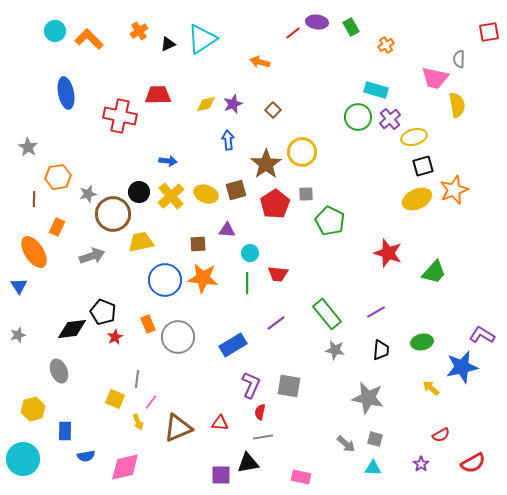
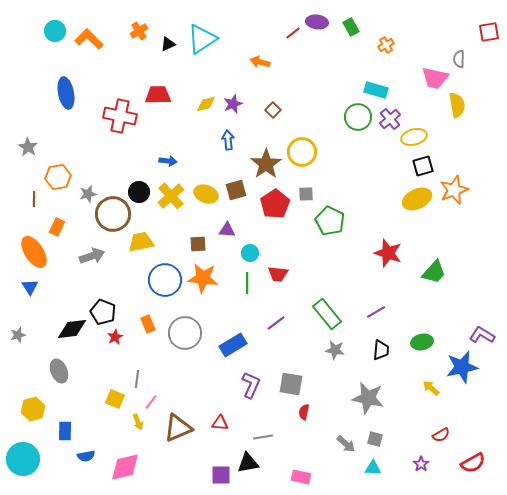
blue triangle at (19, 286): moved 11 px right, 1 px down
gray circle at (178, 337): moved 7 px right, 4 px up
gray square at (289, 386): moved 2 px right, 2 px up
red semicircle at (260, 412): moved 44 px right
